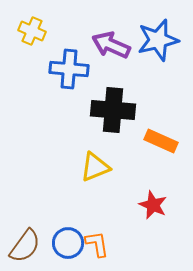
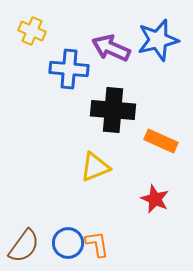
purple arrow: moved 3 px down
red star: moved 2 px right, 6 px up
brown semicircle: moved 1 px left
